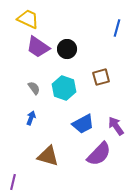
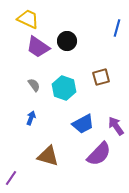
black circle: moved 8 px up
gray semicircle: moved 3 px up
purple line: moved 2 px left, 4 px up; rotated 21 degrees clockwise
